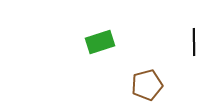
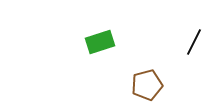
black line: rotated 28 degrees clockwise
